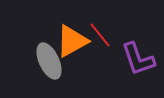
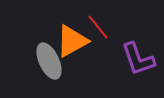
red line: moved 2 px left, 8 px up
